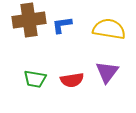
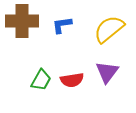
brown cross: moved 7 px left, 1 px down; rotated 8 degrees clockwise
yellow semicircle: rotated 48 degrees counterclockwise
green trapezoid: moved 6 px right, 1 px down; rotated 70 degrees counterclockwise
